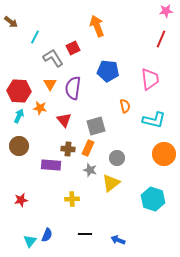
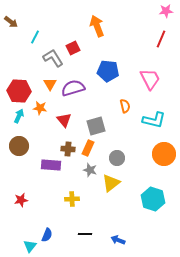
pink trapezoid: rotated 20 degrees counterclockwise
purple semicircle: rotated 65 degrees clockwise
cyan triangle: moved 5 px down
